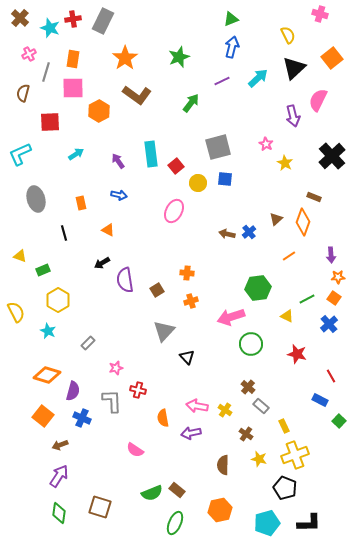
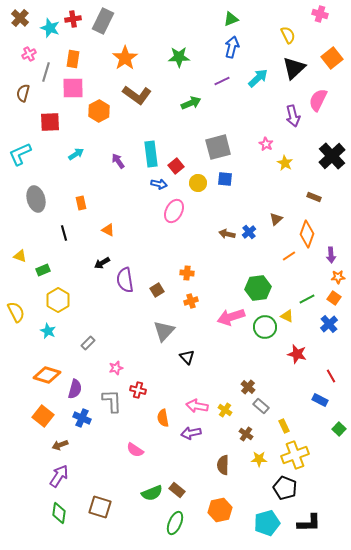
green star at (179, 57): rotated 20 degrees clockwise
green arrow at (191, 103): rotated 30 degrees clockwise
blue arrow at (119, 195): moved 40 px right, 11 px up
orange diamond at (303, 222): moved 4 px right, 12 px down
green circle at (251, 344): moved 14 px right, 17 px up
purple semicircle at (73, 391): moved 2 px right, 2 px up
green square at (339, 421): moved 8 px down
yellow star at (259, 459): rotated 14 degrees counterclockwise
